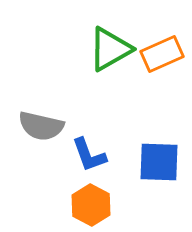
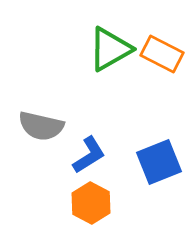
orange rectangle: rotated 51 degrees clockwise
blue L-shape: rotated 102 degrees counterclockwise
blue square: rotated 24 degrees counterclockwise
orange hexagon: moved 2 px up
